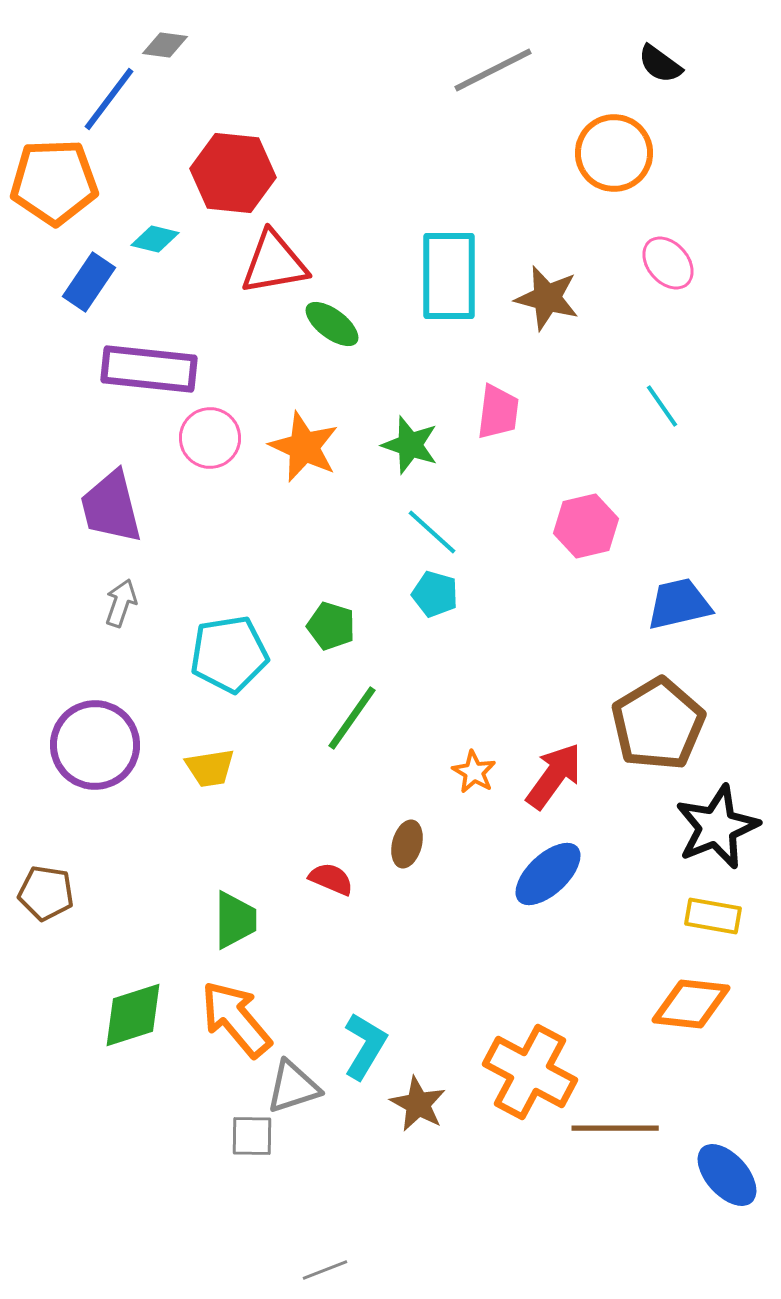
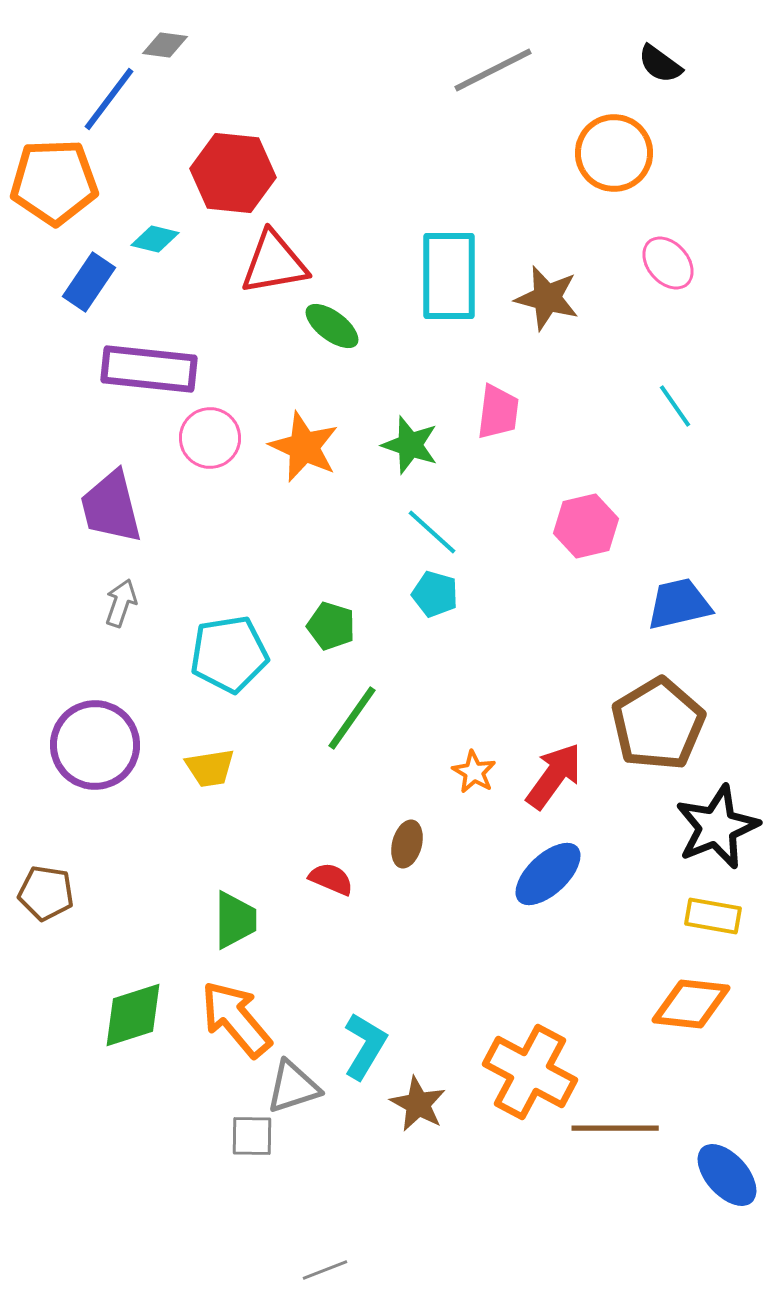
green ellipse at (332, 324): moved 2 px down
cyan line at (662, 406): moved 13 px right
